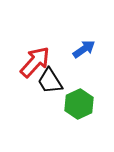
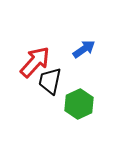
black trapezoid: rotated 44 degrees clockwise
